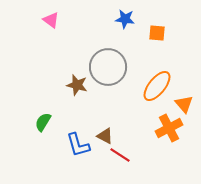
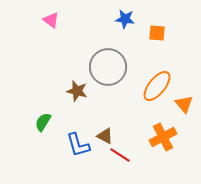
brown star: moved 6 px down
orange cross: moved 6 px left, 9 px down
